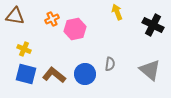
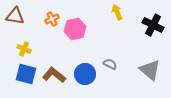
gray semicircle: rotated 72 degrees counterclockwise
